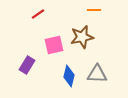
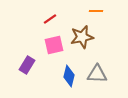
orange line: moved 2 px right, 1 px down
red line: moved 12 px right, 5 px down
